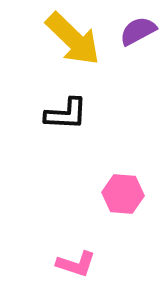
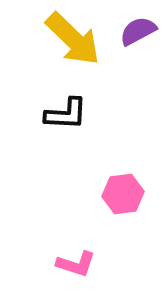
pink hexagon: rotated 12 degrees counterclockwise
